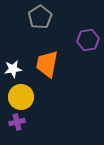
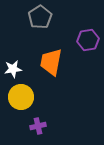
orange trapezoid: moved 4 px right, 2 px up
purple cross: moved 21 px right, 4 px down
